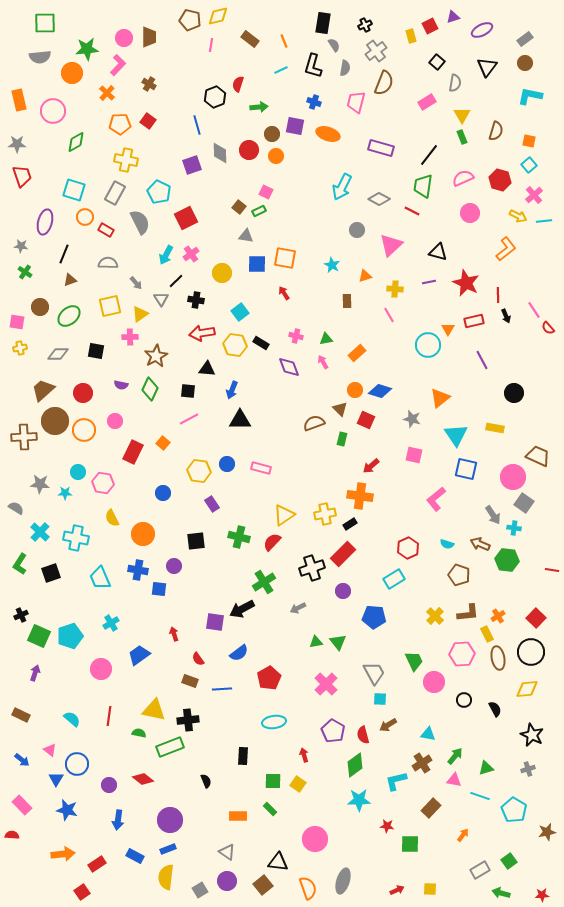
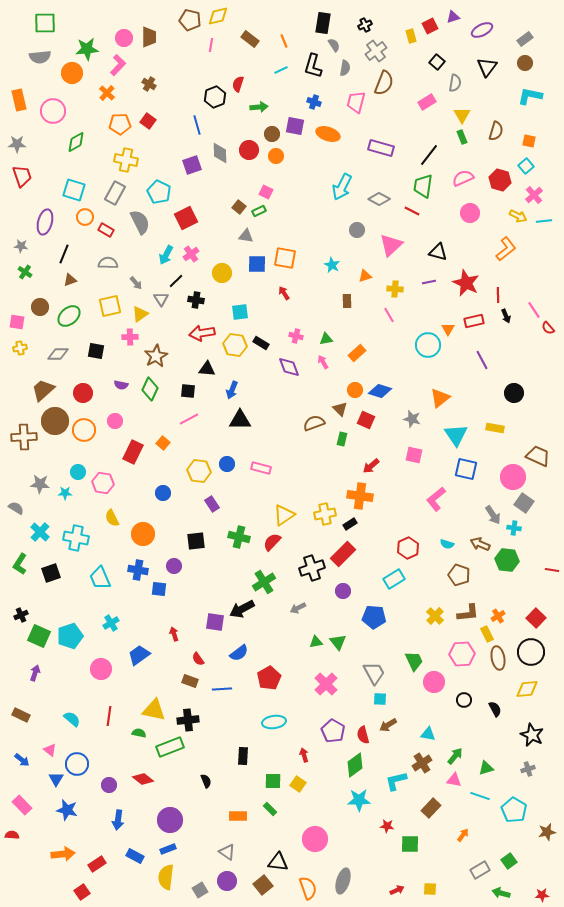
cyan square at (529, 165): moved 3 px left, 1 px down
cyan square at (240, 312): rotated 30 degrees clockwise
